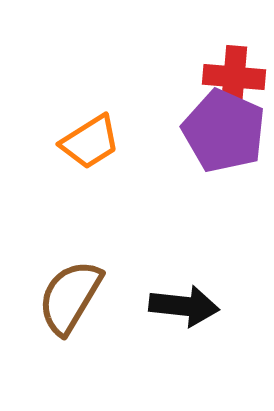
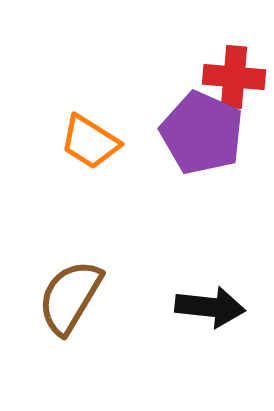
purple pentagon: moved 22 px left, 2 px down
orange trapezoid: rotated 64 degrees clockwise
black arrow: moved 26 px right, 1 px down
